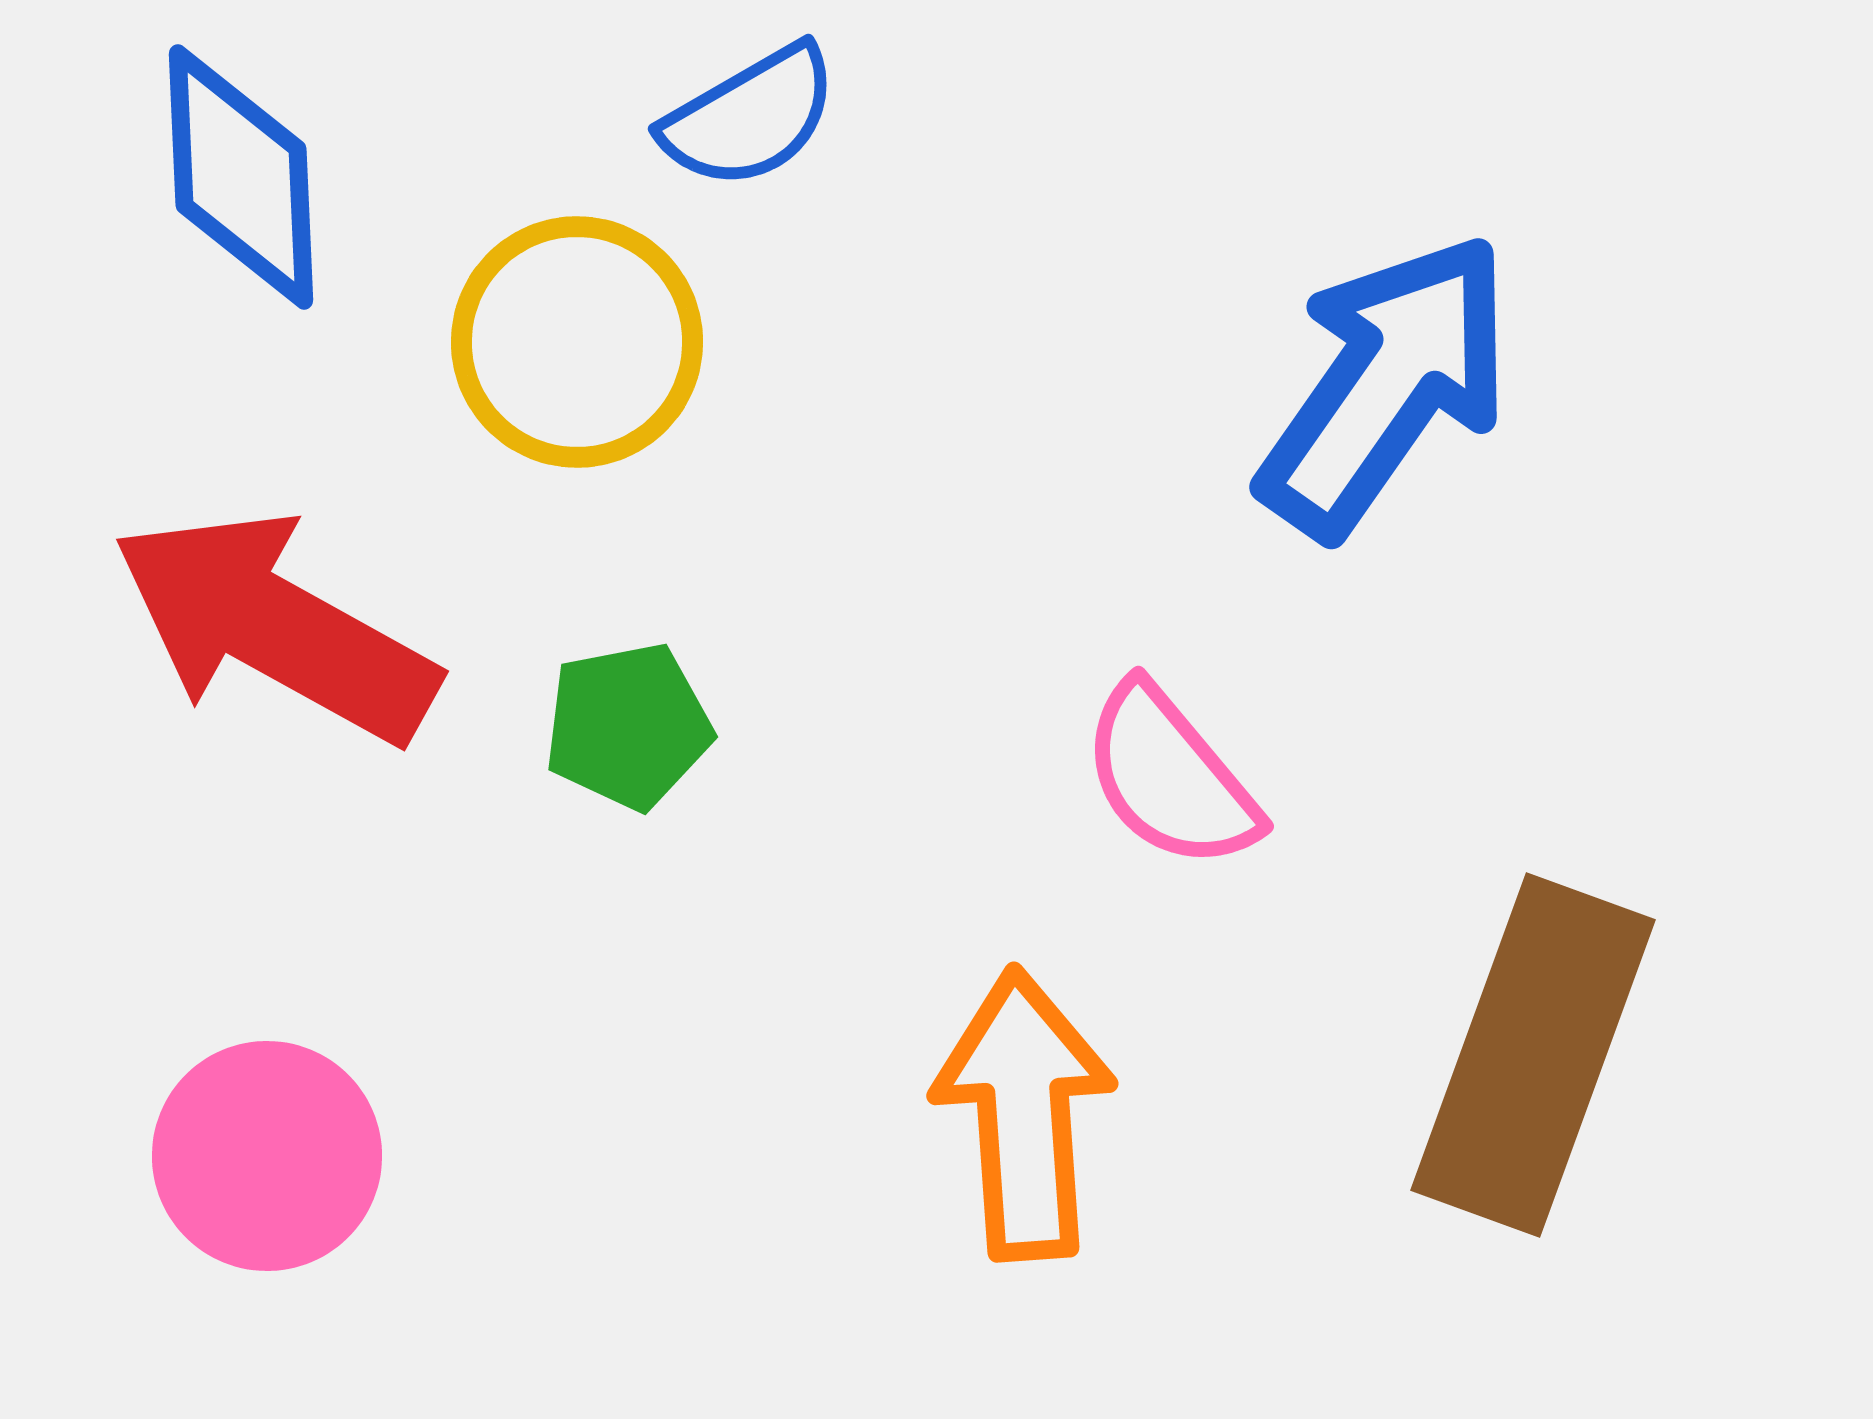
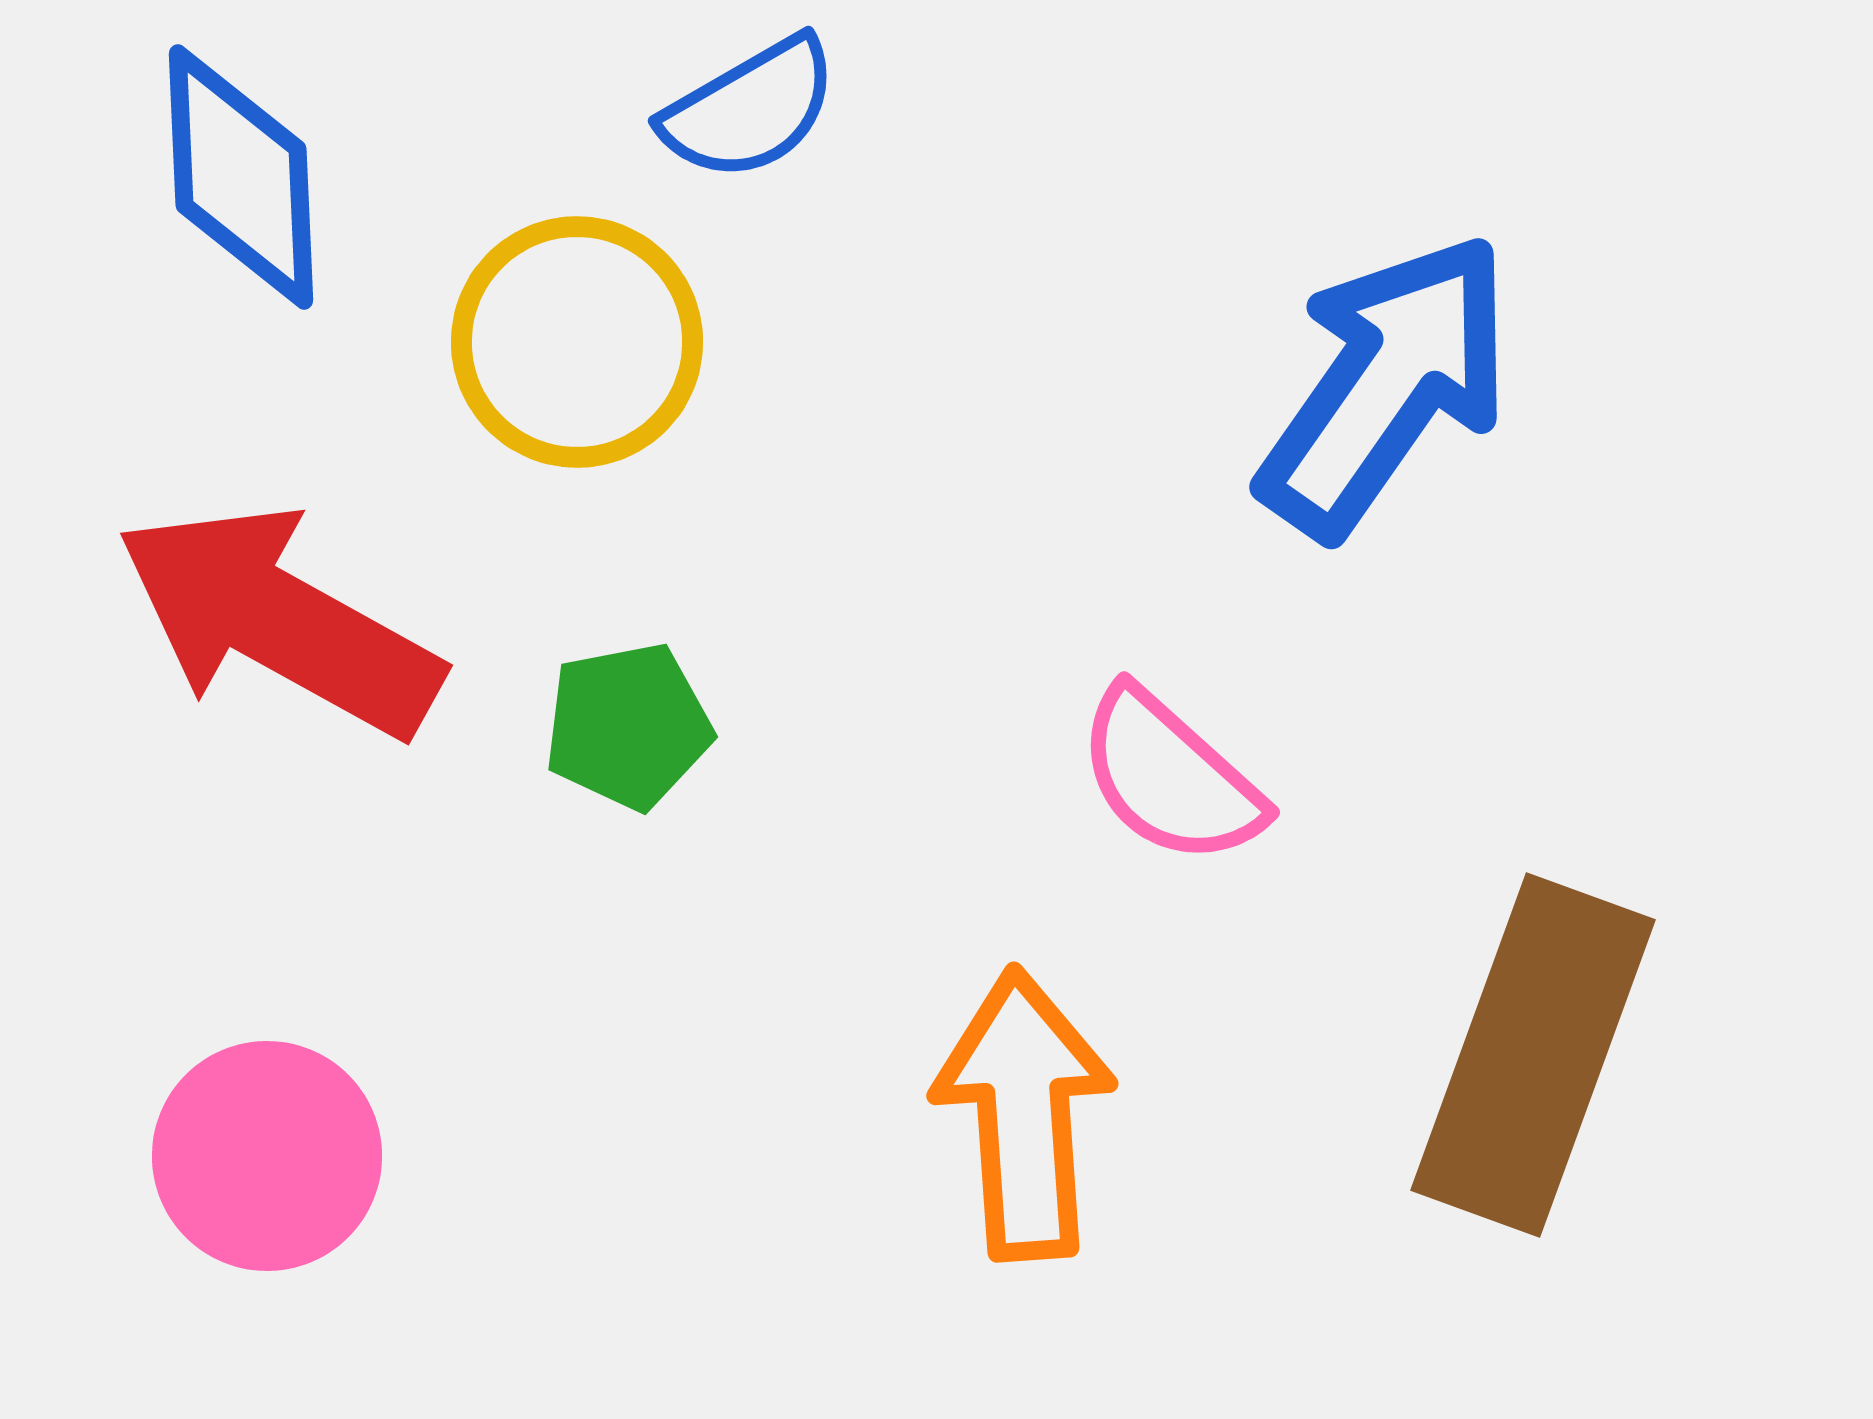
blue semicircle: moved 8 px up
red arrow: moved 4 px right, 6 px up
pink semicircle: rotated 8 degrees counterclockwise
